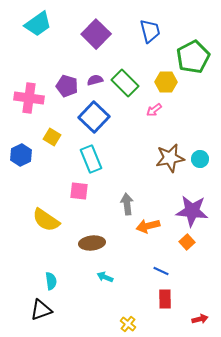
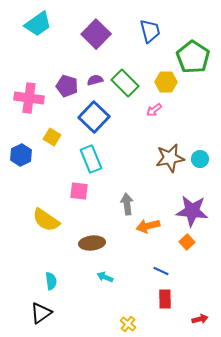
green pentagon: rotated 12 degrees counterclockwise
black triangle: moved 3 px down; rotated 15 degrees counterclockwise
